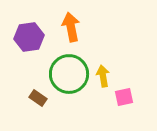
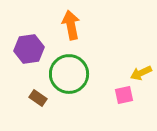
orange arrow: moved 2 px up
purple hexagon: moved 12 px down
yellow arrow: moved 38 px right, 3 px up; rotated 105 degrees counterclockwise
pink square: moved 2 px up
